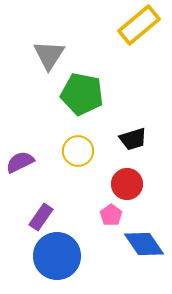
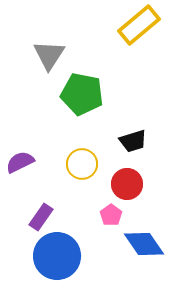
black trapezoid: moved 2 px down
yellow circle: moved 4 px right, 13 px down
